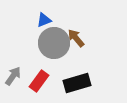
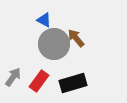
blue triangle: rotated 49 degrees clockwise
gray circle: moved 1 px down
gray arrow: moved 1 px down
black rectangle: moved 4 px left
